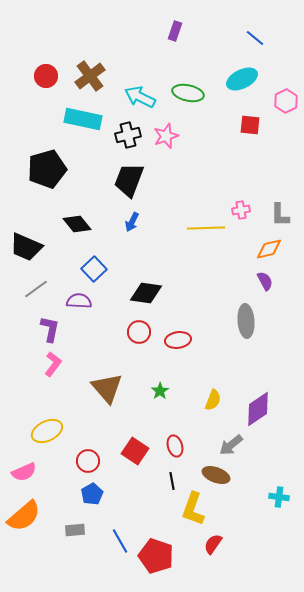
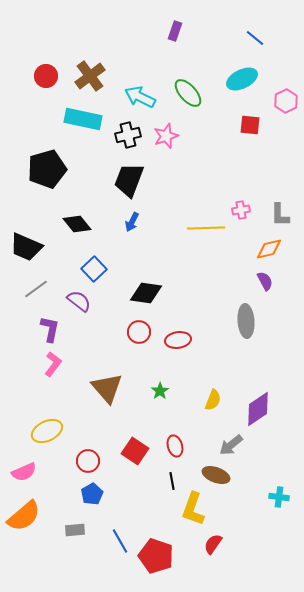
green ellipse at (188, 93): rotated 36 degrees clockwise
purple semicircle at (79, 301): rotated 35 degrees clockwise
